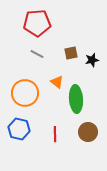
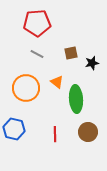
black star: moved 3 px down
orange circle: moved 1 px right, 5 px up
blue hexagon: moved 5 px left
